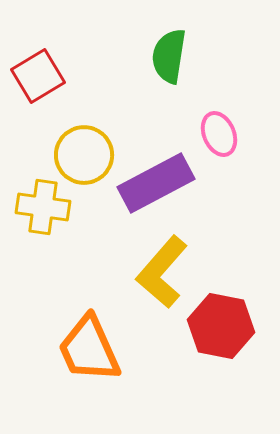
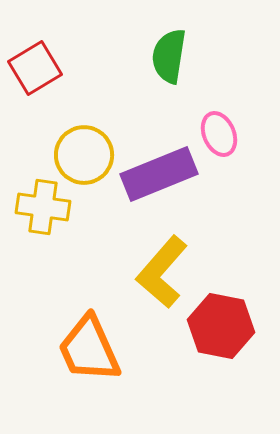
red square: moved 3 px left, 8 px up
purple rectangle: moved 3 px right, 9 px up; rotated 6 degrees clockwise
